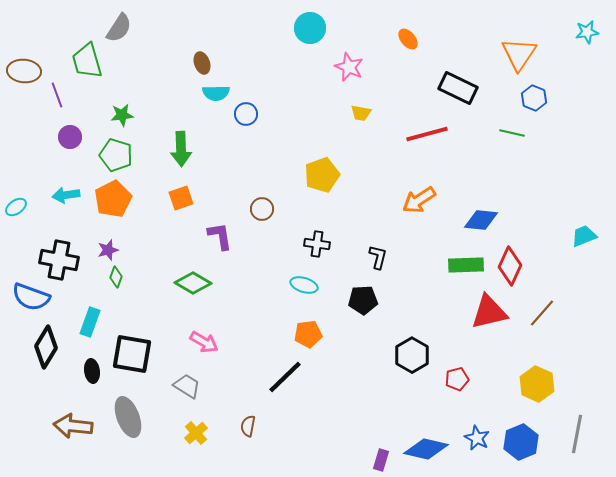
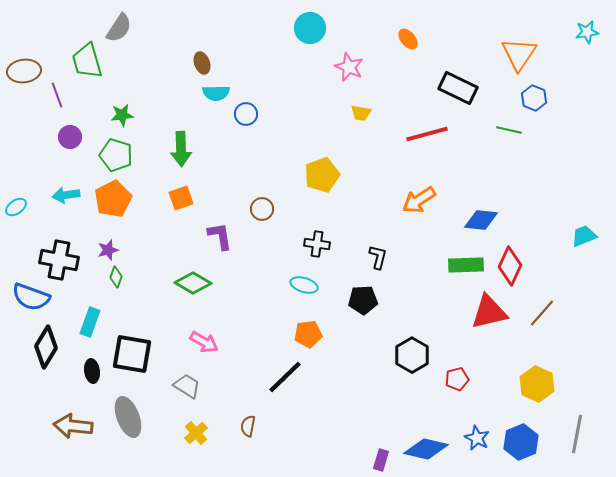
brown ellipse at (24, 71): rotated 12 degrees counterclockwise
green line at (512, 133): moved 3 px left, 3 px up
